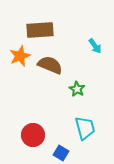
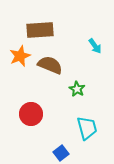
cyan trapezoid: moved 2 px right
red circle: moved 2 px left, 21 px up
blue square: rotated 21 degrees clockwise
